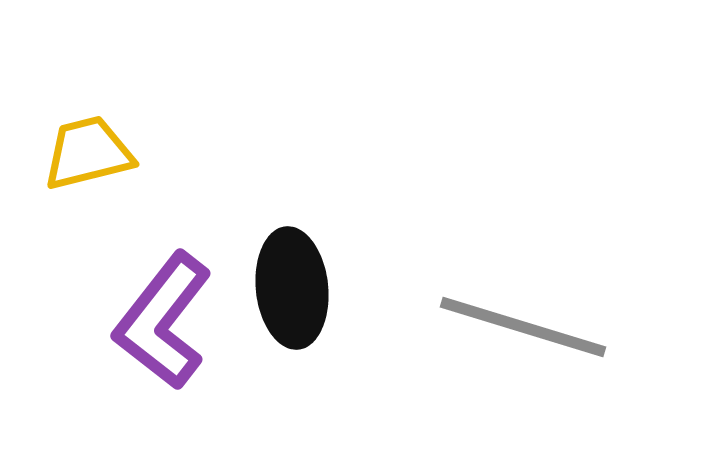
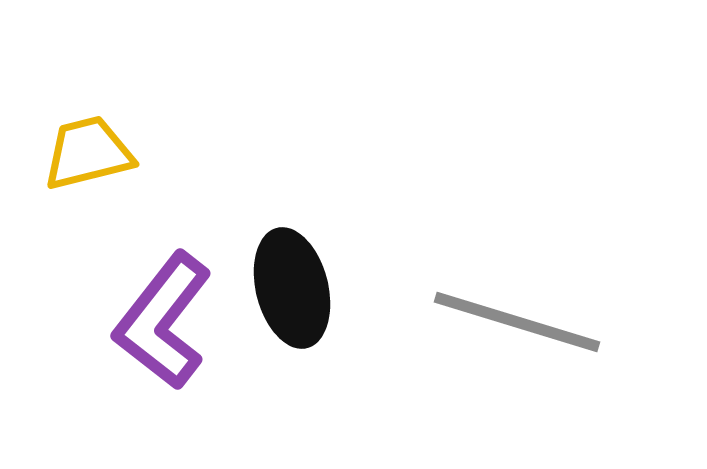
black ellipse: rotated 8 degrees counterclockwise
gray line: moved 6 px left, 5 px up
